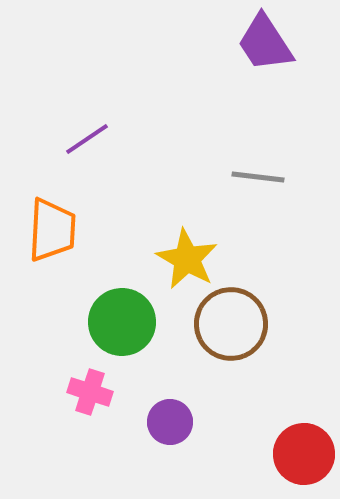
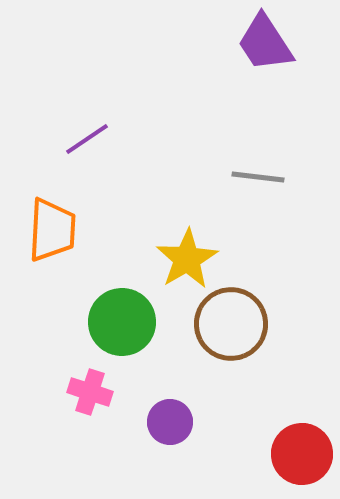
yellow star: rotated 12 degrees clockwise
red circle: moved 2 px left
